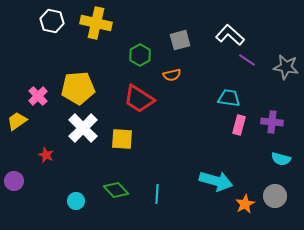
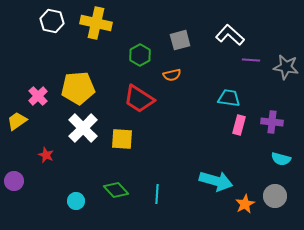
purple line: moved 4 px right; rotated 30 degrees counterclockwise
